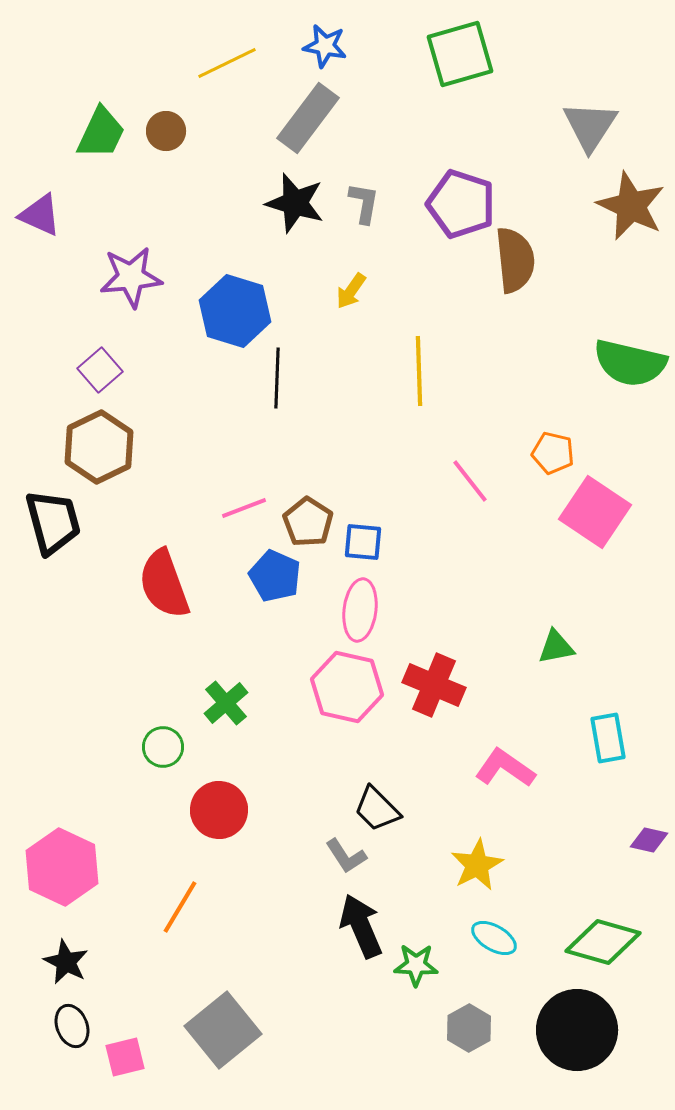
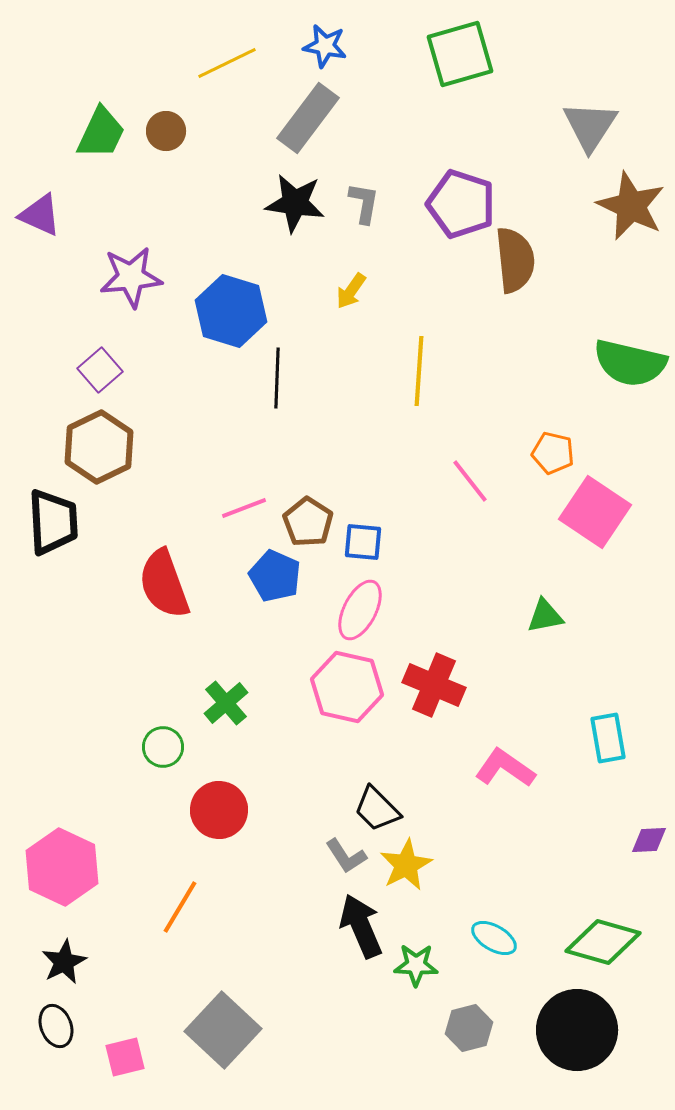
black star at (295, 203): rotated 8 degrees counterclockwise
blue hexagon at (235, 311): moved 4 px left
yellow line at (419, 371): rotated 6 degrees clockwise
black trapezoid at (53, 522): rotated 12 degrees clockwise
pink ellipse at (360, 610): rotated 20 degrees clockwise
green triangle at (556, 647): moved 11 px left, 31 px up
purple diamond at (649, 840): rotated 15 degrees counterclockwise
yellow star at (477, 865): moved 71 px left
black star at (66, 962): moved 2 px left; rotated 18 degrees clockwise
black ellipse at (72, 1026): moved 16 px left
gray hexagon at (469, 1028): rotated 15 degrees clockwise
gray square at (223, 1030): rotated 8 degrees counterclockwise
